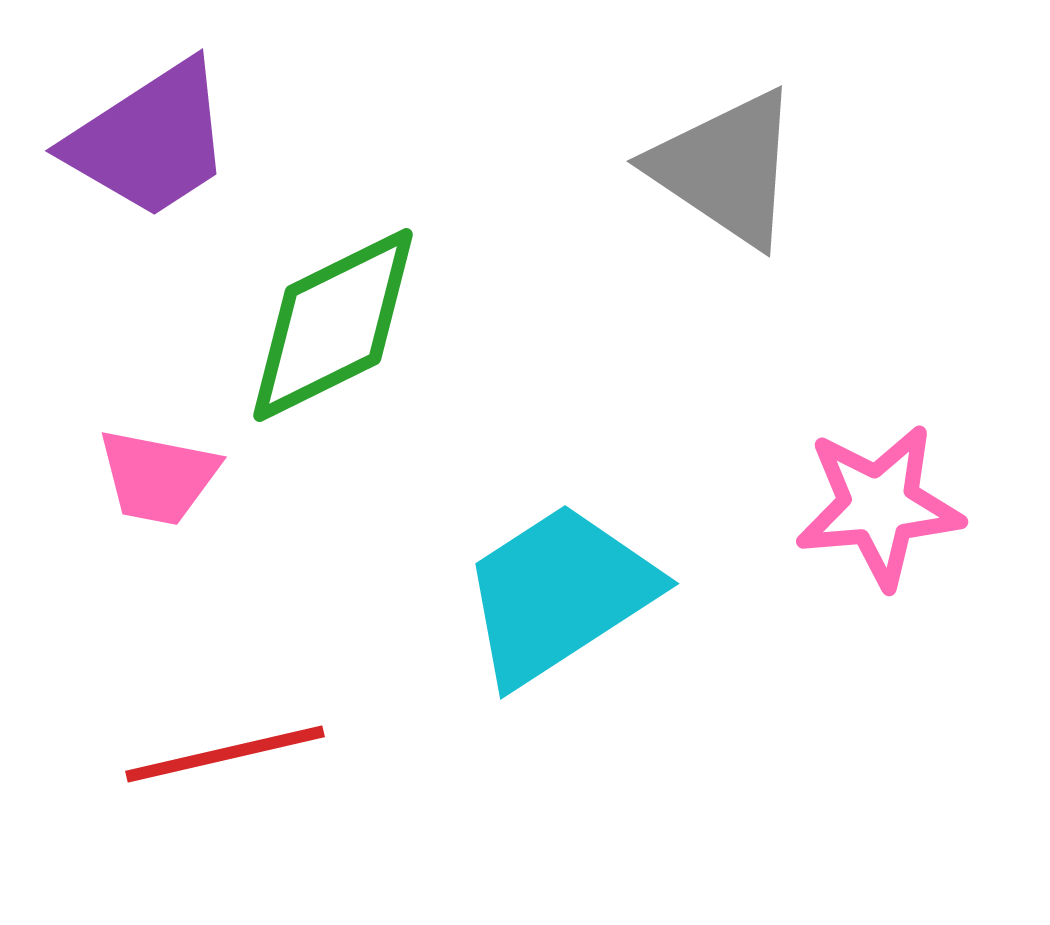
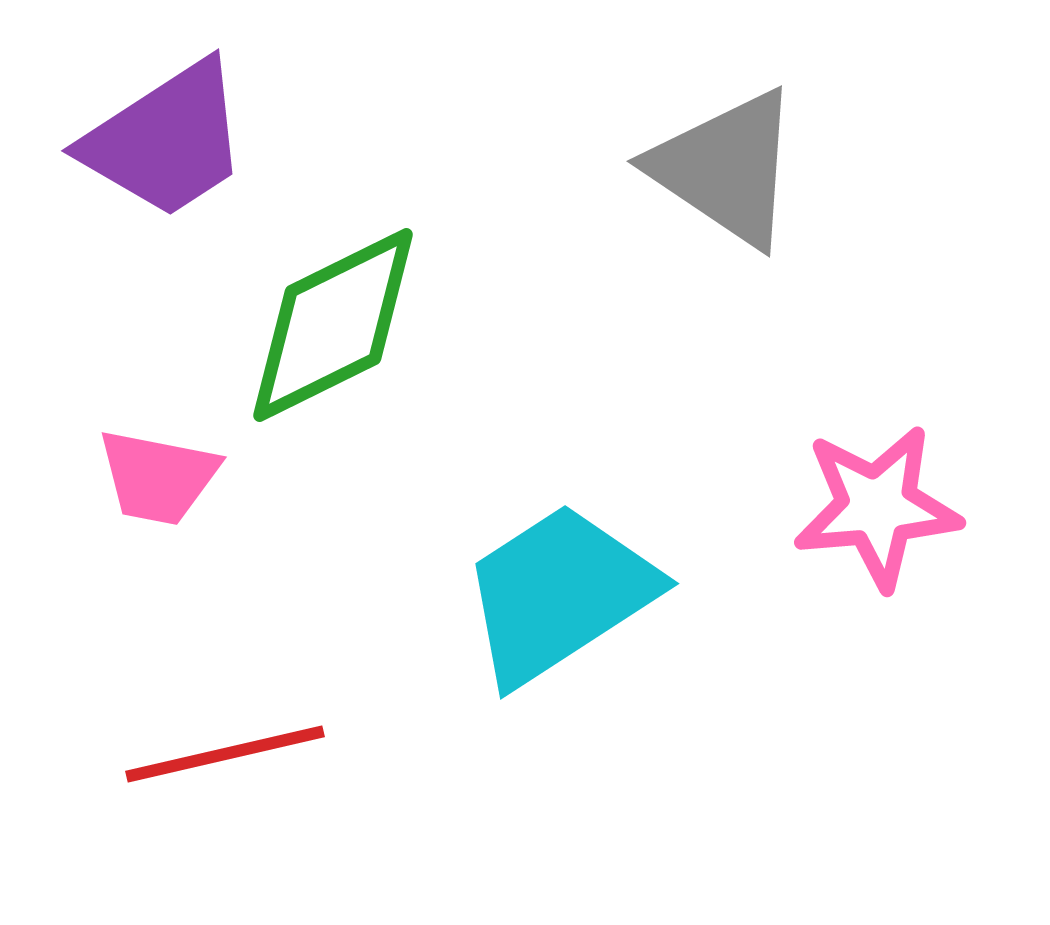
purple trapezoid: moved 16 px right
pink star: moved 2 px left, 1 px down
